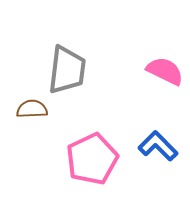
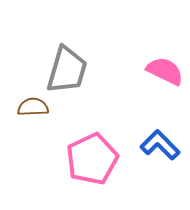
gray trapezoid: rotated 9 degrees clockwise
brown semicircle: moved 1 px right, 2 px up
blue L-shape: moved 2 px right, 1 px up
